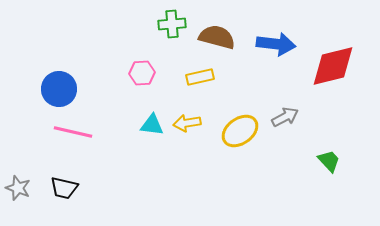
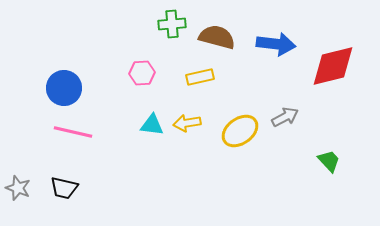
blue circle: moved 5 px right, 1 px up
